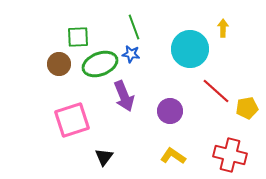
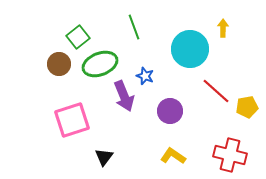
green square: rotated 35 degrees counterclockwise
blue star: moved 14 px right, 22 px down; rotated 12 degrees clockwise
yellow pentagon: moved 1 px up
